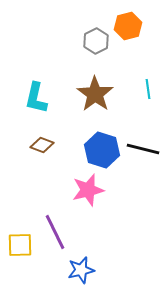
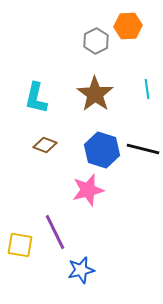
orange hexagon: rotated 12 degrees clockwise
cyan line: moved 1 px left
brown diamond: moved 3 px right
yellow square: rotated 12 degrees clockwise
